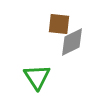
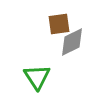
brown square: rotated 15 degrees counterclockwise
